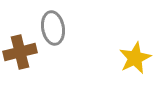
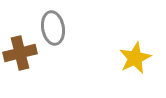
brown cross: moved 1 px down
